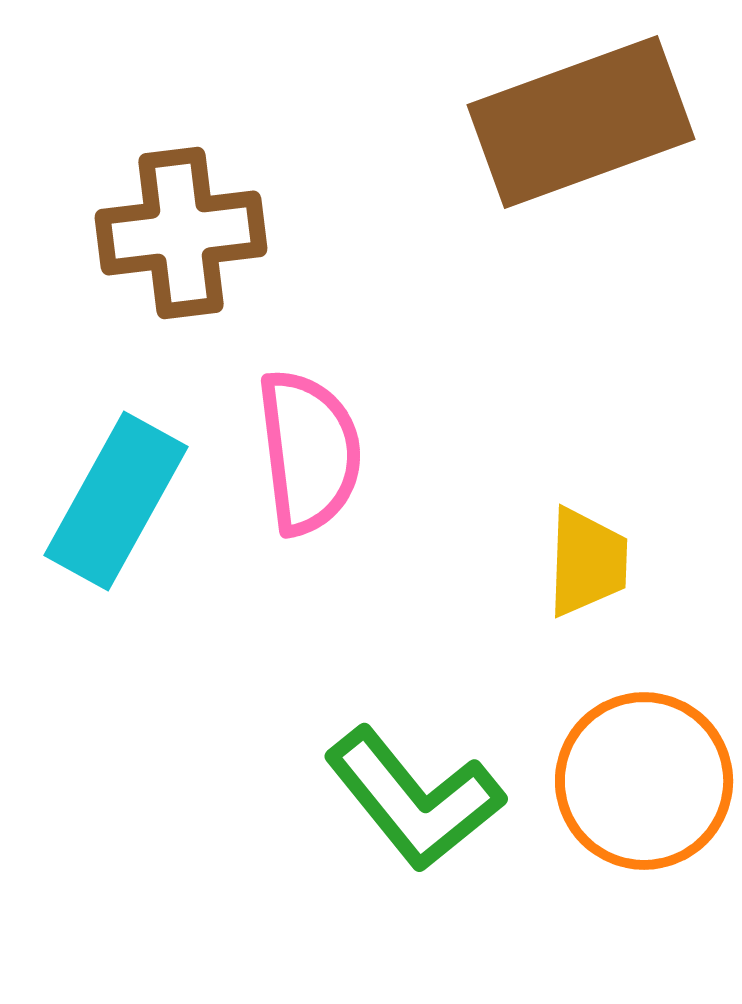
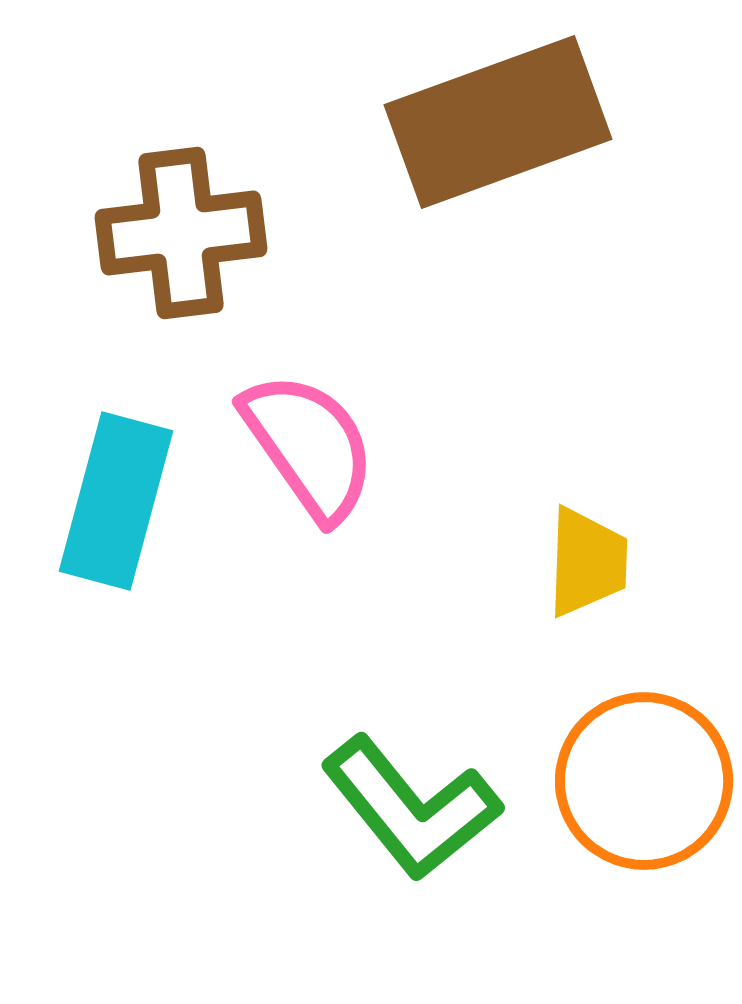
brown rectangle: moved 83 px left
pink semicircle: moved 6 px up; rotated 28 degrees counterclockwise
cyan rectangle: rotated 14 degrees counterclockwise
green L-shape: moved 3 px left, 9 px down
